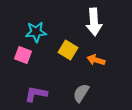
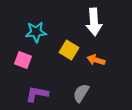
yellow square: moved 1 px right
pink square: moved 5 px down
purple L-shape: moved 1 px right
